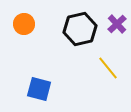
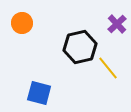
orange circle: moved 2 px left, 1 px up
black hexagon: moved 18 px down
blue square: moved 4 px down
